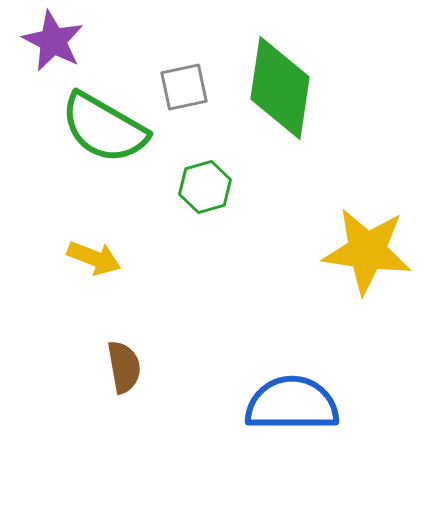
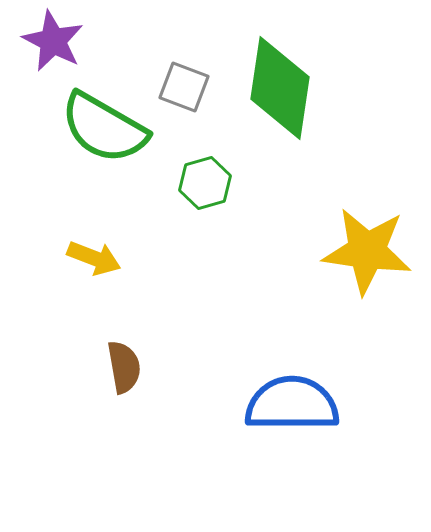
gray square: rotated 33 degrees clockwise
green hexagon: moved 4 px up
